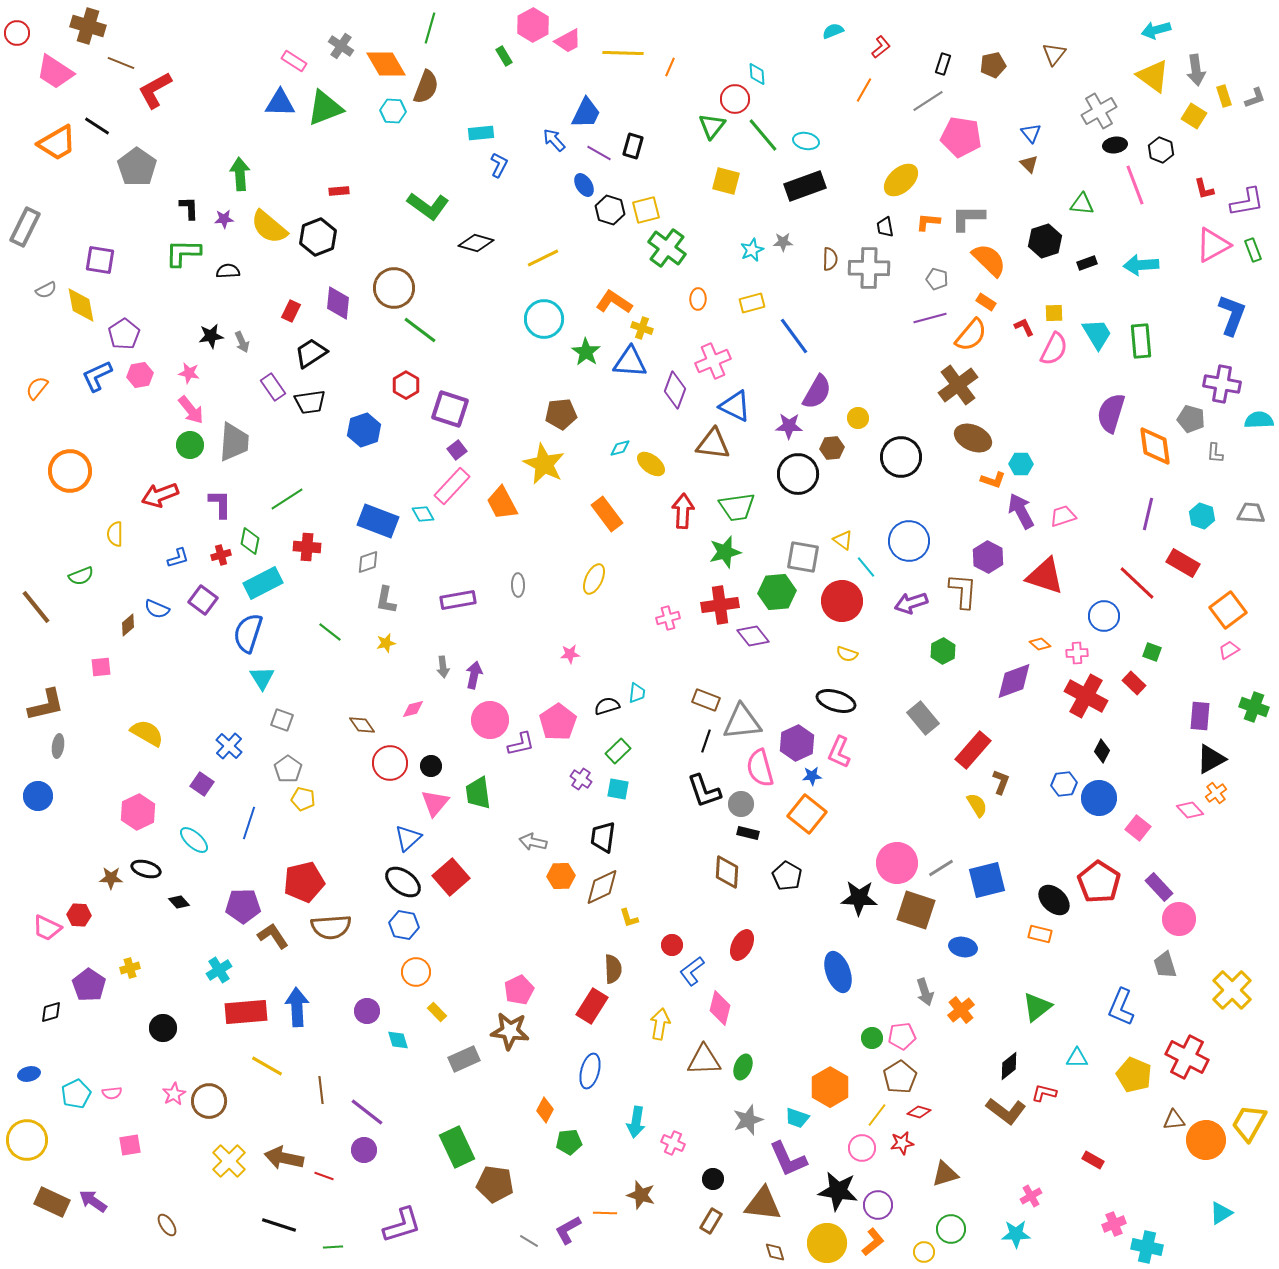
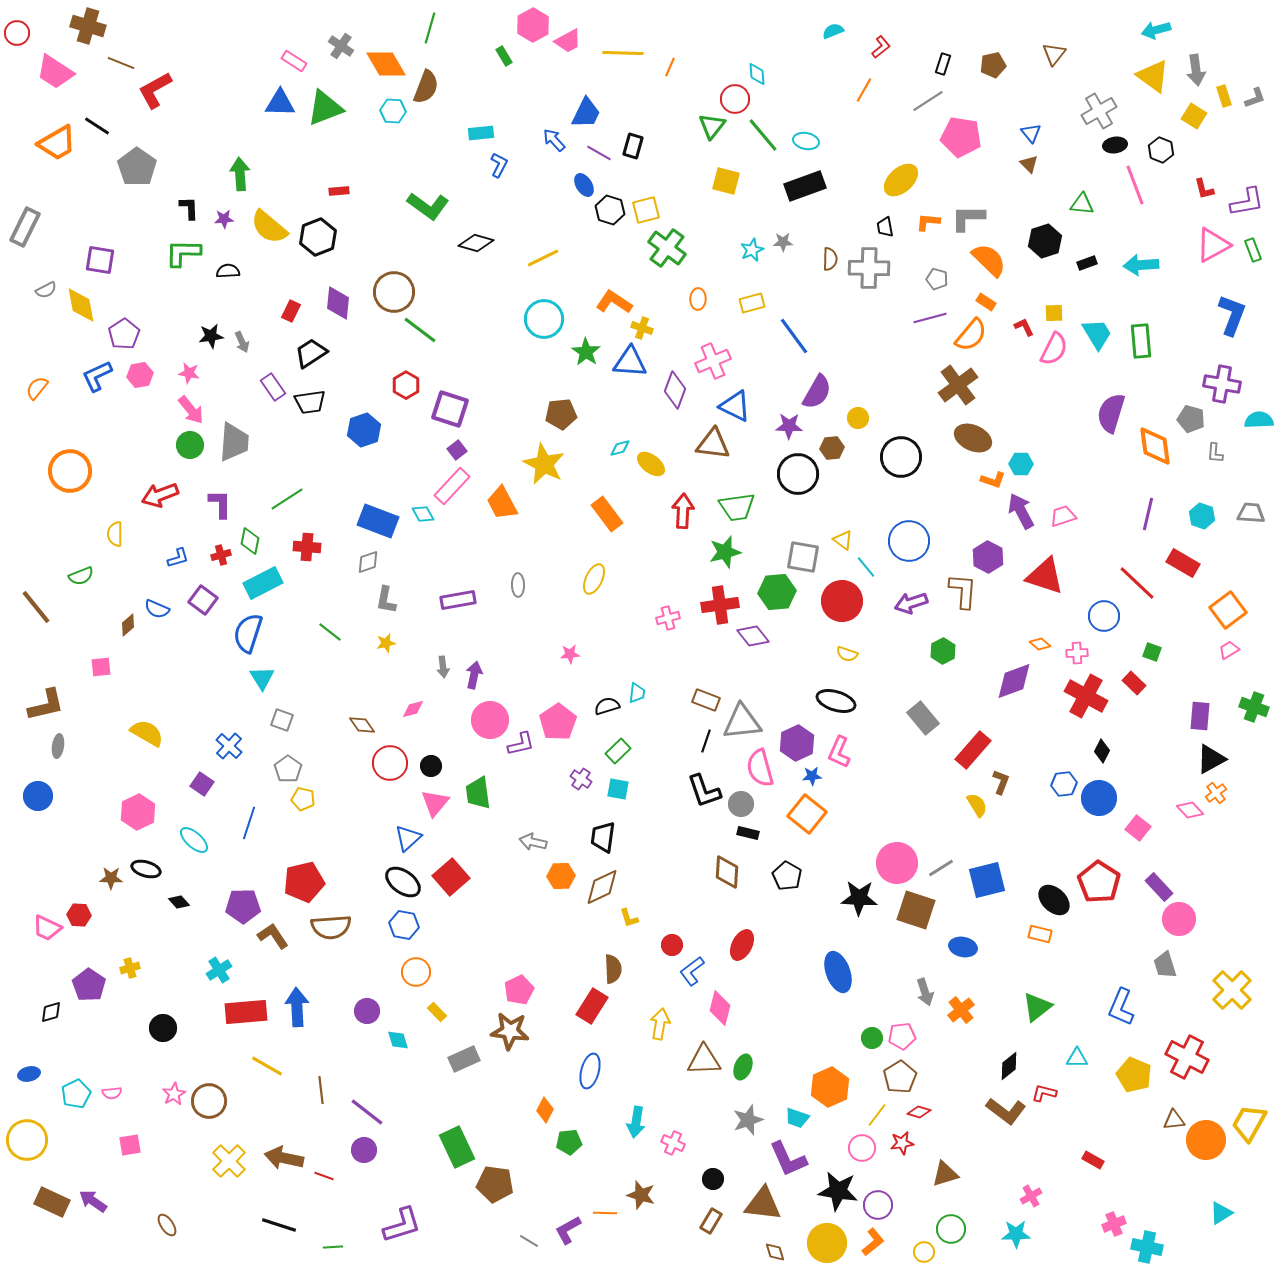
brown circle at (394, 288): moved 4 px down
orange hexagon at (830, 1087): rotated 6 degrees clockwise
